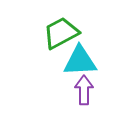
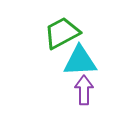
green trapezoid: moved 1 px right
